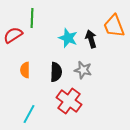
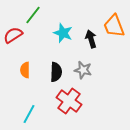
green line: moved 1 px right, 3 px up; rotated 36 degrees clockwise
cyan star: moved 5 px left, 5 px up
